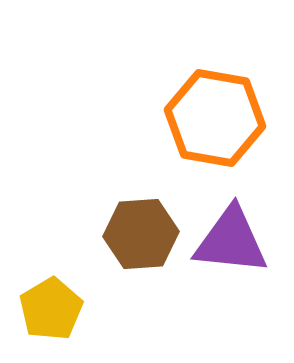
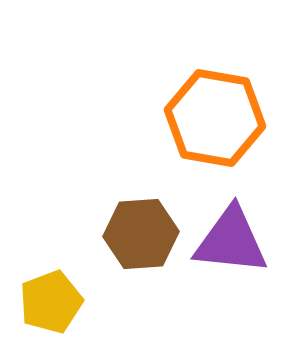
yellow pentagon: moved 7 px up; rotated 10 degrees clockwise
